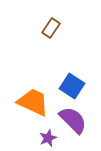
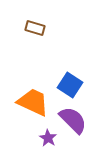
brown rectangle: moved 16 px left; rotated 72 degrees clockwise
blue square: moved 2 px left, 1 px up
purple star: rotated 18 degrees counterclockwise
